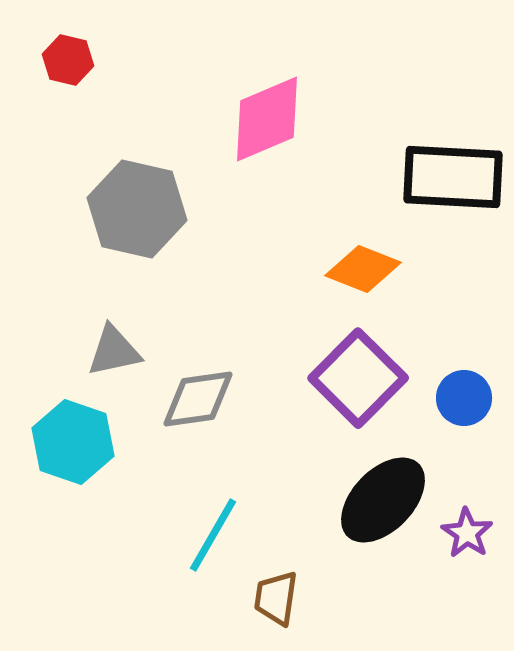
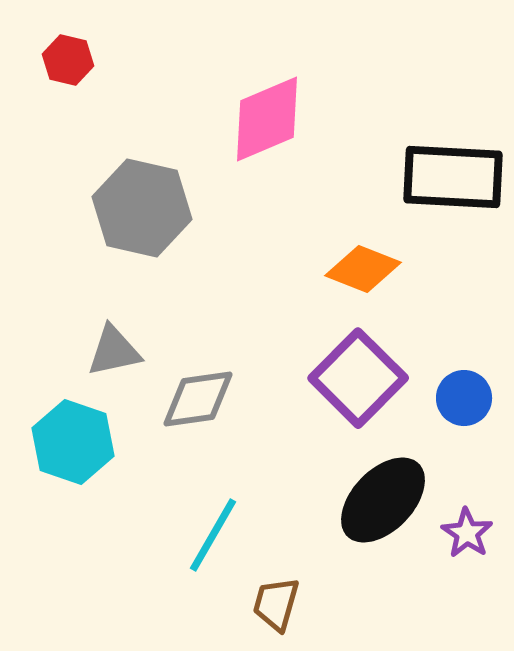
gray hexagon: moved 5 px right, 1 px up
brown trapezoid: moved 6 px down; rotated 8 degrees clockwise
